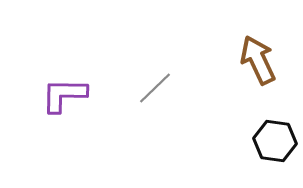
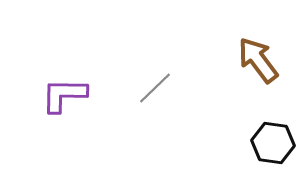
brown arrow: rotated 12 degrees counterclockwise
black hexagon: moved 2 px left, 2 px down
